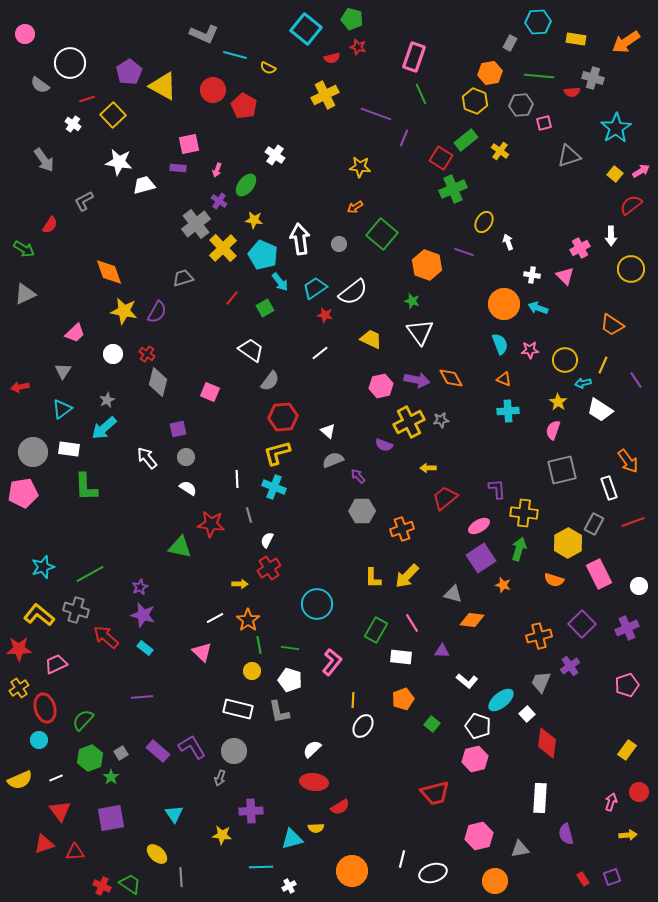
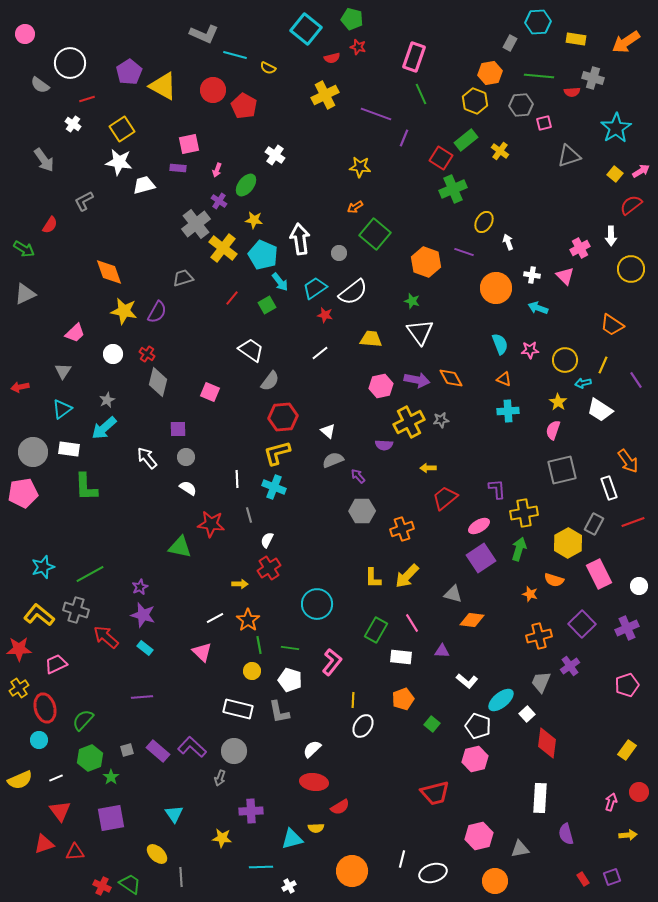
yellow square at (113, 115): moved 9 px right, 14 px down; rotated 10 degrees clockwise
green square at (382, 234): moved 7 px left
gray circle at (339, 244): moved 9 px down
yellow cross at (223, 248): rotated 8 degrees counterclockwise
orange hexagon at (427, 265): moved 1 px left, 3 px up
orange circle at (504, 304): moved 8 px left, 16 px up
green square at (265, 308): moved 2 px right, 3 px up
yellow trapezoid at (371, 339): rotated 20 degrees counterclockwise
purple square at (178, 429): rotated 12 degrees clockwise
purple semicircle at (384, 445): rotated 18 degrees counterclockwise
yellow cross at (524, 513): rotated 16 degrees counterclockwise
orange star at (503, 585): moved 27 px right, 9 px down
purple L-shape at (192, 747): rotated 16 degrees counterclockwise
gray square at (121, 753): moved 6 px right, 3 px up; rotated 16 degrees clockwise
yellow star at (222, 835): moved 3 px down
